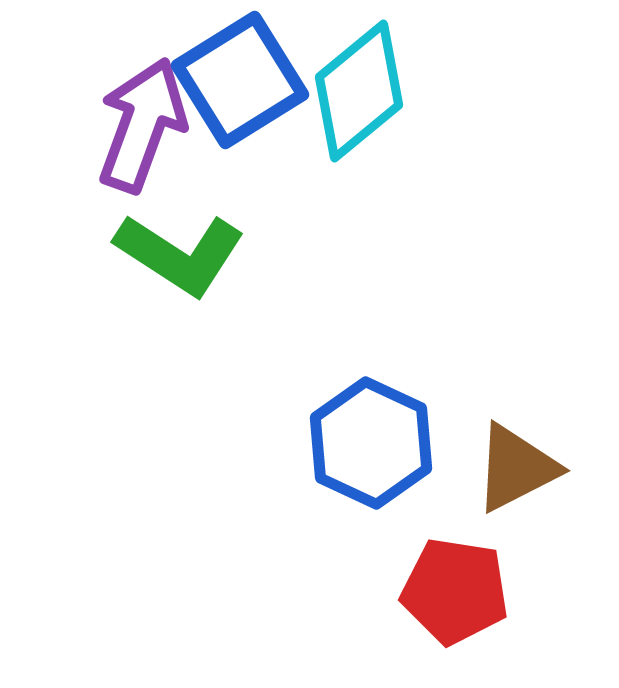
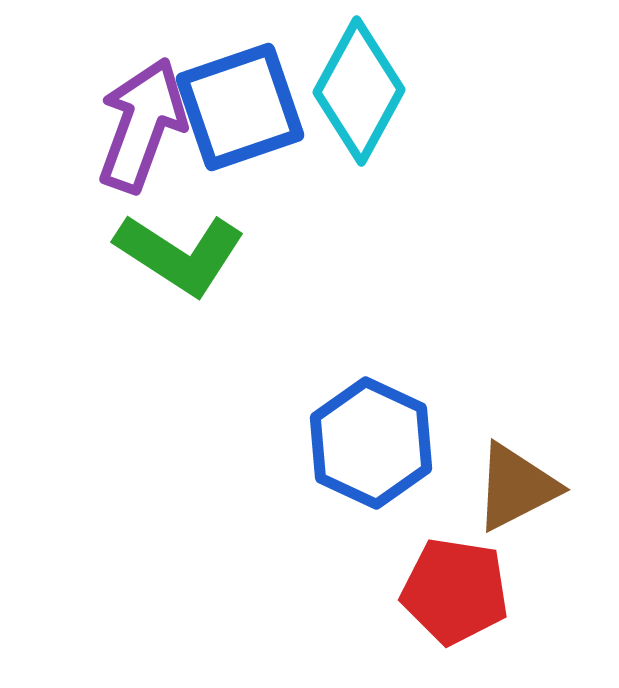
blue square: moved 27 px down; rotated 13 degrees clockwise
cyan diamond: rotated 22 degrees counterclockwise
brown triangle: moved 19 px down
